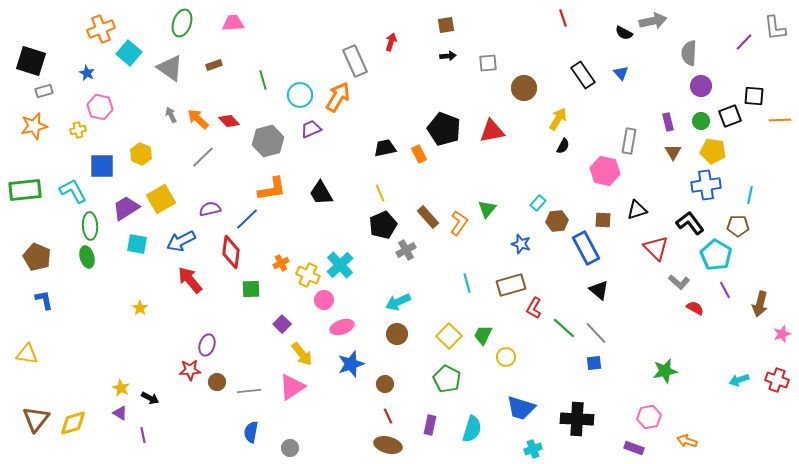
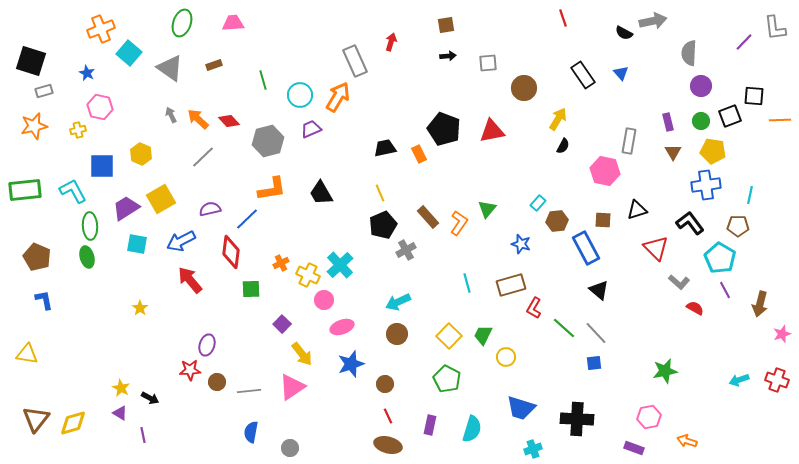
cyan pentagon at (716, 255): moved 4 px right, 3 px down
